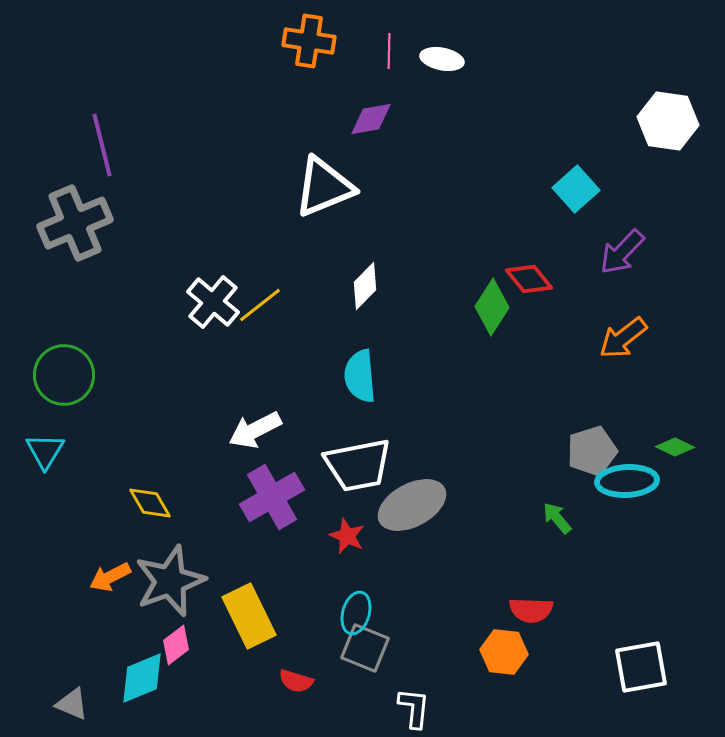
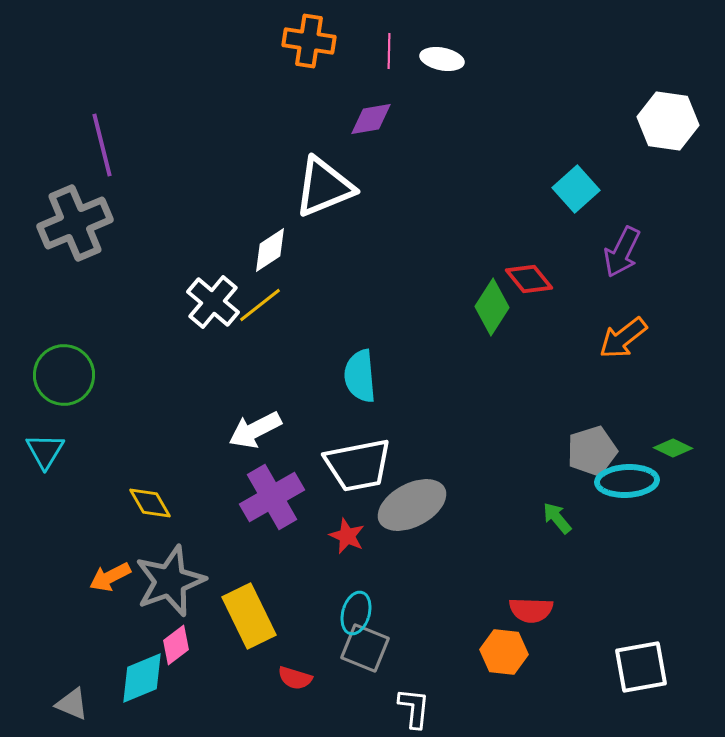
purple arrow at (622, 252): rotated 18 degrees counterclockwise
white diamond at (365, 286): moved 95 px left, 36 px up; rotated 12 degrees clockwise
green diamond at (675, 447): moved 2 px left, 1 px down
red semicircle at (296, 681): moved 1 px left, 3 px up
